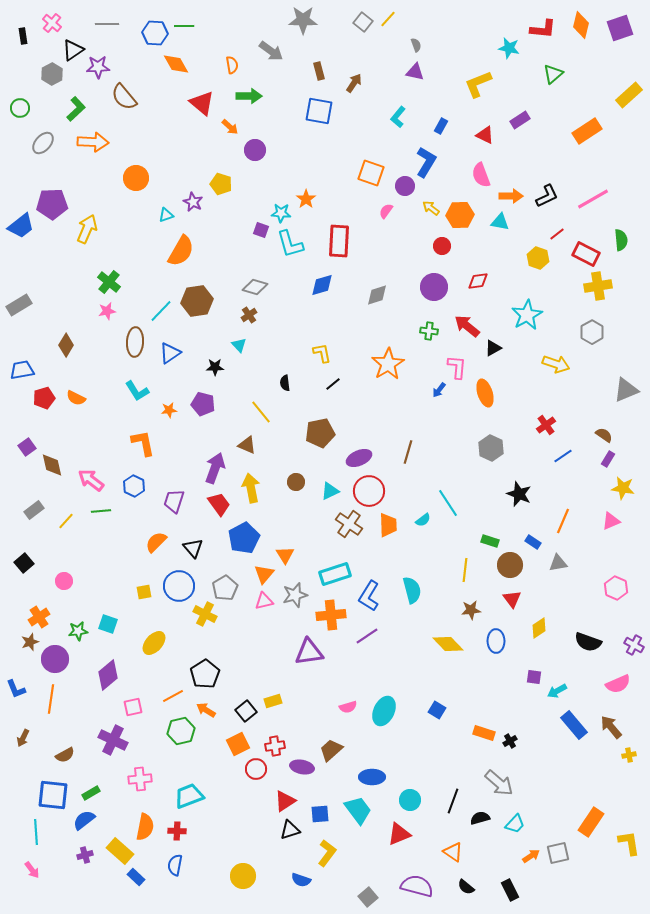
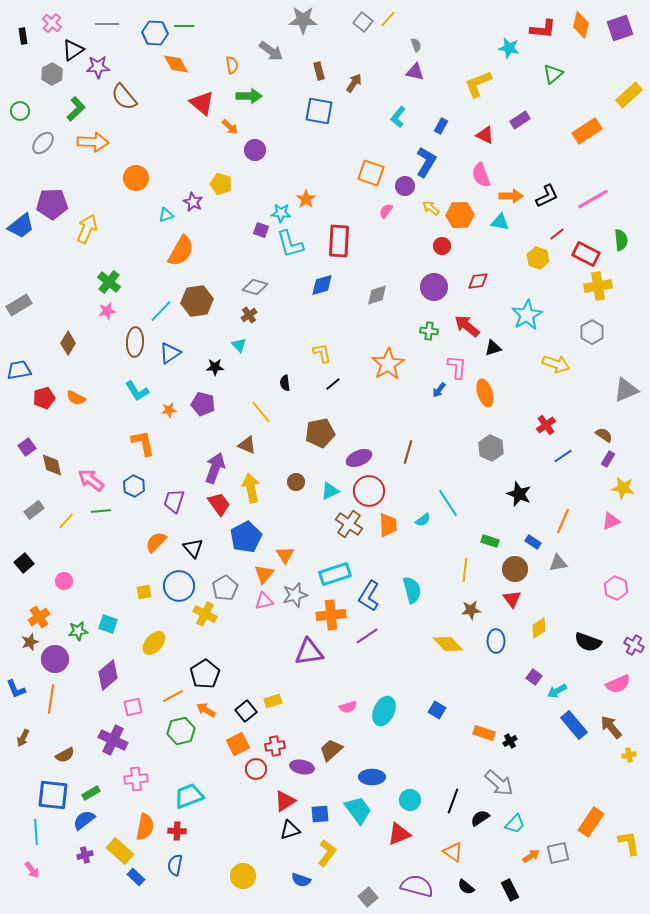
green circle at (20, 108): moved 3 px down
brown diamond at (66, 345): moved 2 px right, 2 px up
black triangle at (493, 348): rotated 12 degrees clockwise
blue trapezoid at (22, 370): moved 3 px left
blue pentagon at (244, 538): moved 2 px right, 1 px up
brown circle at (510, 565): moved 5 px right, 4 px down
purple square at (534, 677): rotated 28 degrees clockwise
pink cross at (140, 779): moved 4 px left
black semicircle at (480, 818): rotated 18 degrees counterclockwise
